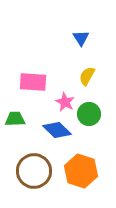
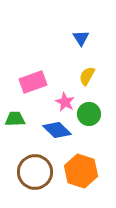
pink rectangle: rotated 24 degrees counterclockwise
brown circle: moved 1 px right, 1 px down
